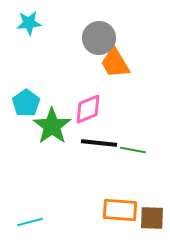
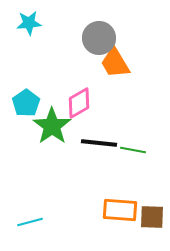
pink diamond: moved 9 px left, 6 px up; rotated 8 degrees counterclockwise
brown square: moved 1 px up
